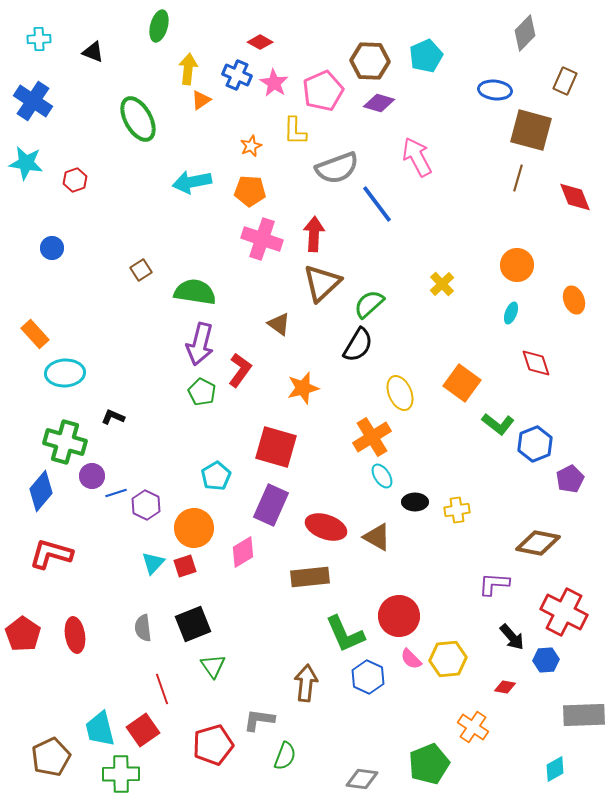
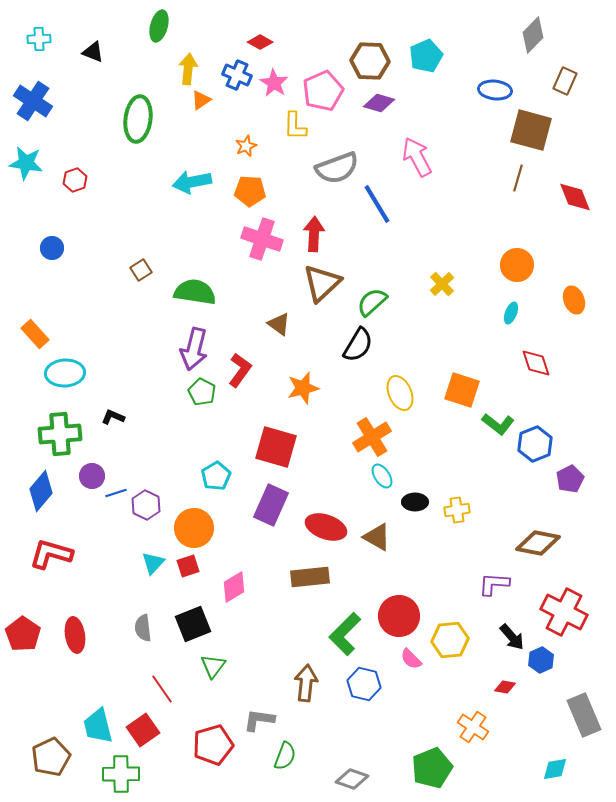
gray diamond at (525, 33): moved 8 px right, 2 px down
green ellipse at (138, 119): rotated 36 degrees clockwise
yellow L-shape at (295, 131): moved 5 px up
orange star at (251, 146): moved 5 px left
blue line at (377, 204): rotated 6 degrees clockwise
green semicircle at (369, 304): moved 3 px right, 2 px up
purple arrow at (200, 344): moved 6 px left, 5 px down
orange square at (462, 383): moved 7 px down; rotated 18 degrees counterclockwise
green cross at (65, 442): moved 5 px left, 8 px up; rotated 21 degrees counterclockwise
pink diamond at (243, 552): moved 9 px left, 35 px down
red square at (185, 566): moved 3 px right
green L-shape at (345, 634): rotated 69 degrees clockwise
yellow hexagon at (448, 659): moved 2 px right, 19 px up
blue hexagon at (546, 660): moved 5 px left; rotated 20 degrees counterclockwise
green triangle at (213, 666): rotated 12 degrees clockwise
blue hexagon at (368, 677): moved 4 px left, 7 px down; rotated 12 degrees counterclockwise
red line at (162, 689): rotated 16 degrees counterclockwise
gray rectangle at (584, 715): rotated 69 degrees clockwise
cyan trapezoid at (100, 729): moved 2 px left, 3 px up
green pentagon at (429, 764): moved 3 px right, 4 px down
cyan diamond at (555, 769): rotated 20 degrees clockwise
gray diamond at (362, 779): moved 10 px left; rotated 12 degrees clockwise
